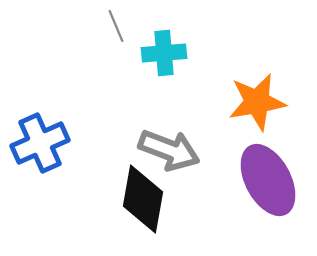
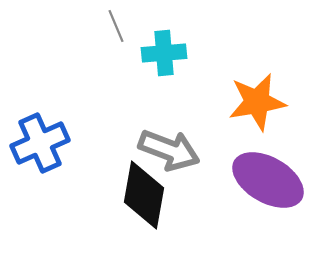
purple ellipse: rotated 32 degrees counterclockwise
black diamond: moved 1 px right, 4 px up
